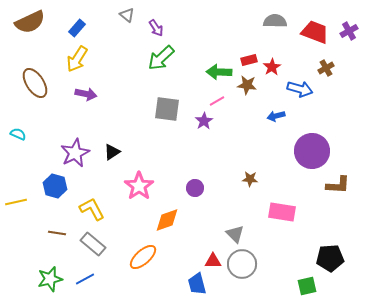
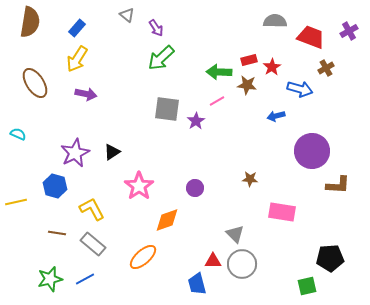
brown semicircle at (30, 22): rotated 56 degrees counterclockwise
red trapezoid at (315, 32): moved 4 px left, 5 px down
purple star at (204, 121): moved 8 px left
